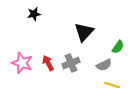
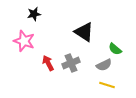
black triangle: rotated 40 degrees counterclockwise
green semicircle: moved 3 px left, 2 px down; rotated 96 degrees clockwise
pink star: moved 2 px right, 22 px up
yellow line: moved 5 px left
